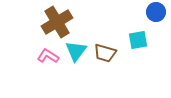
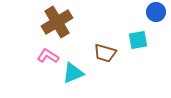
cyan triangle: moved 3 px left, 22 px down; rotated 30 degrees clockwise
